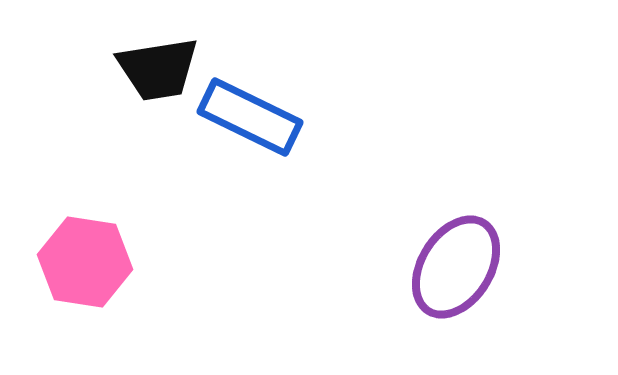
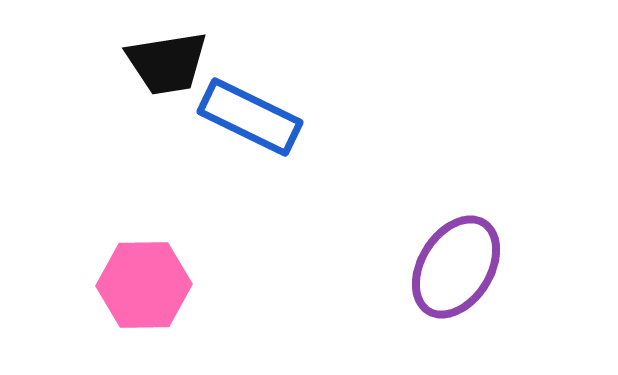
black trapezoid: moved 9 px right, 6 px up
pink hexagon: moved 59 px right, 23 px down; rotated 10 degrees counterclockwise
